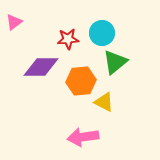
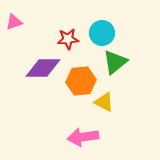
pink triangle: rotated 18 degrees clockwise
purple diamond: moved 2 px right, 1 px down
